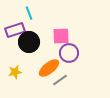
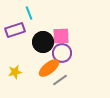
black circle: moved 14 px right
purple circle: moved 7 px left
